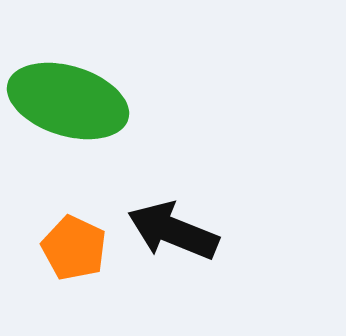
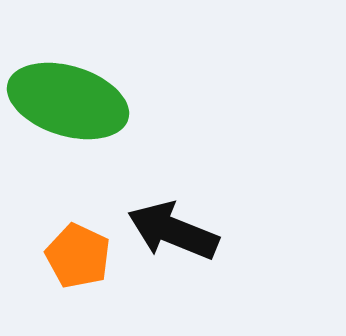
orange pentagon: moved 4 px right, 8 px down
